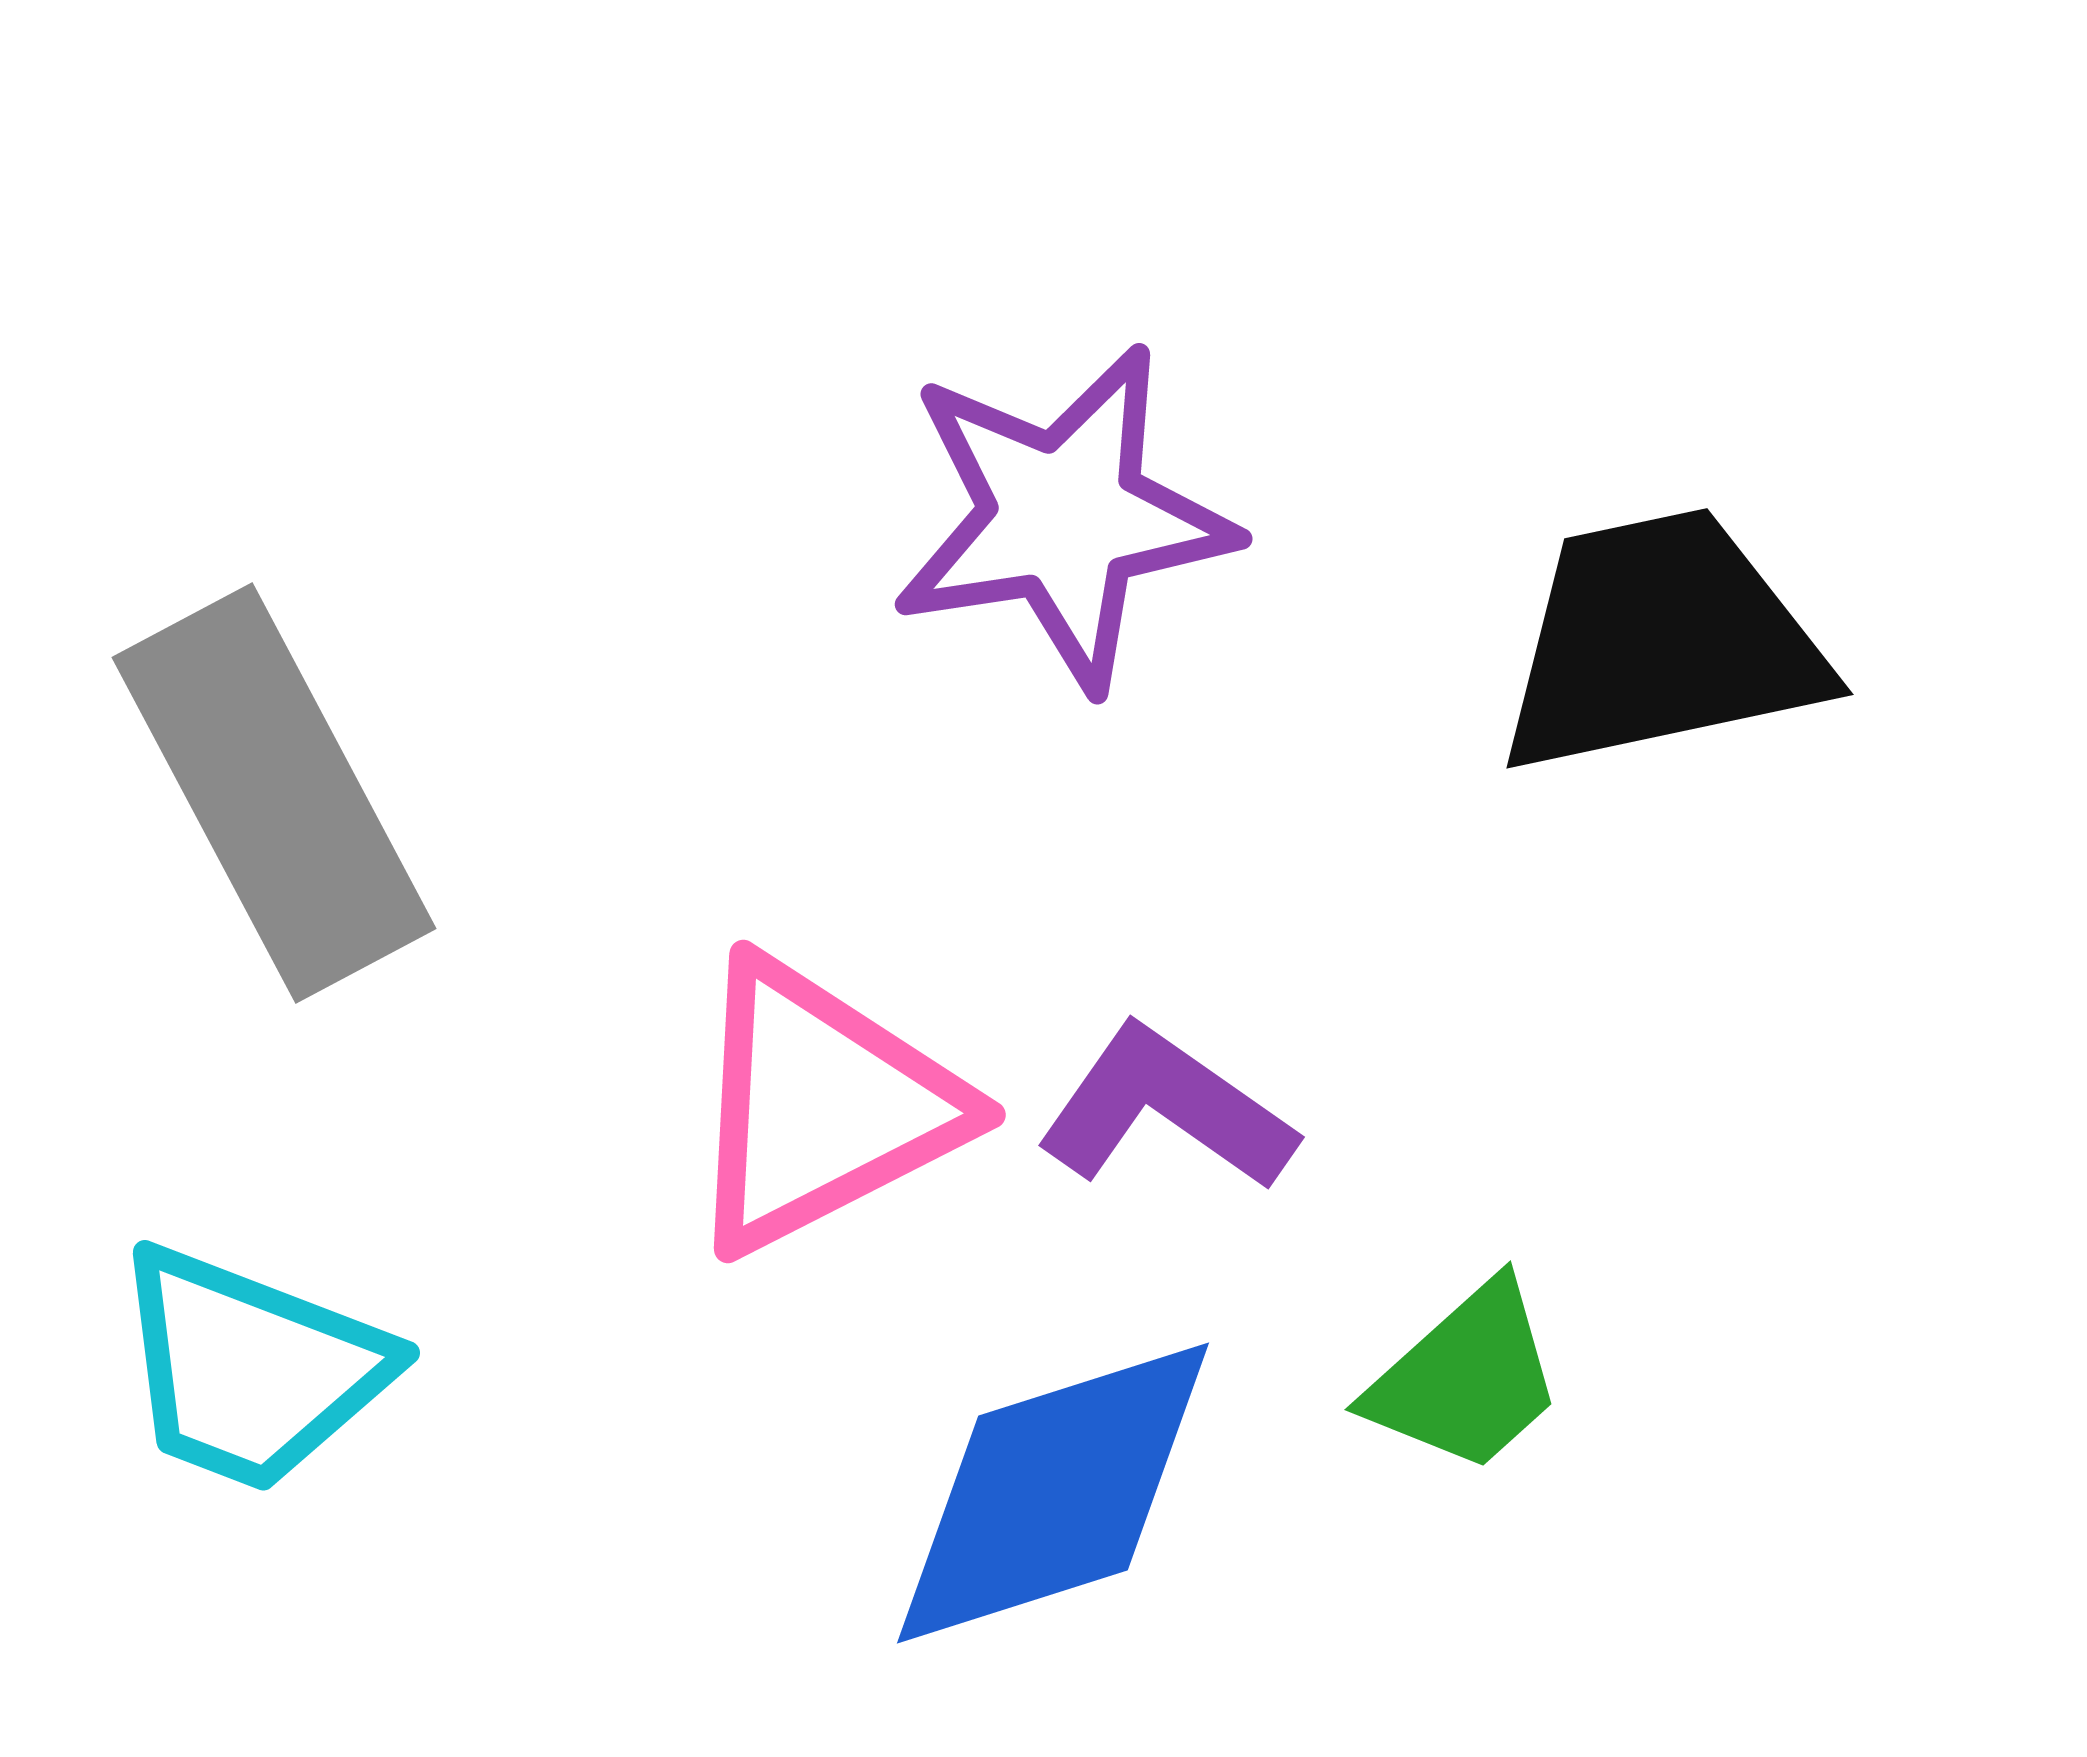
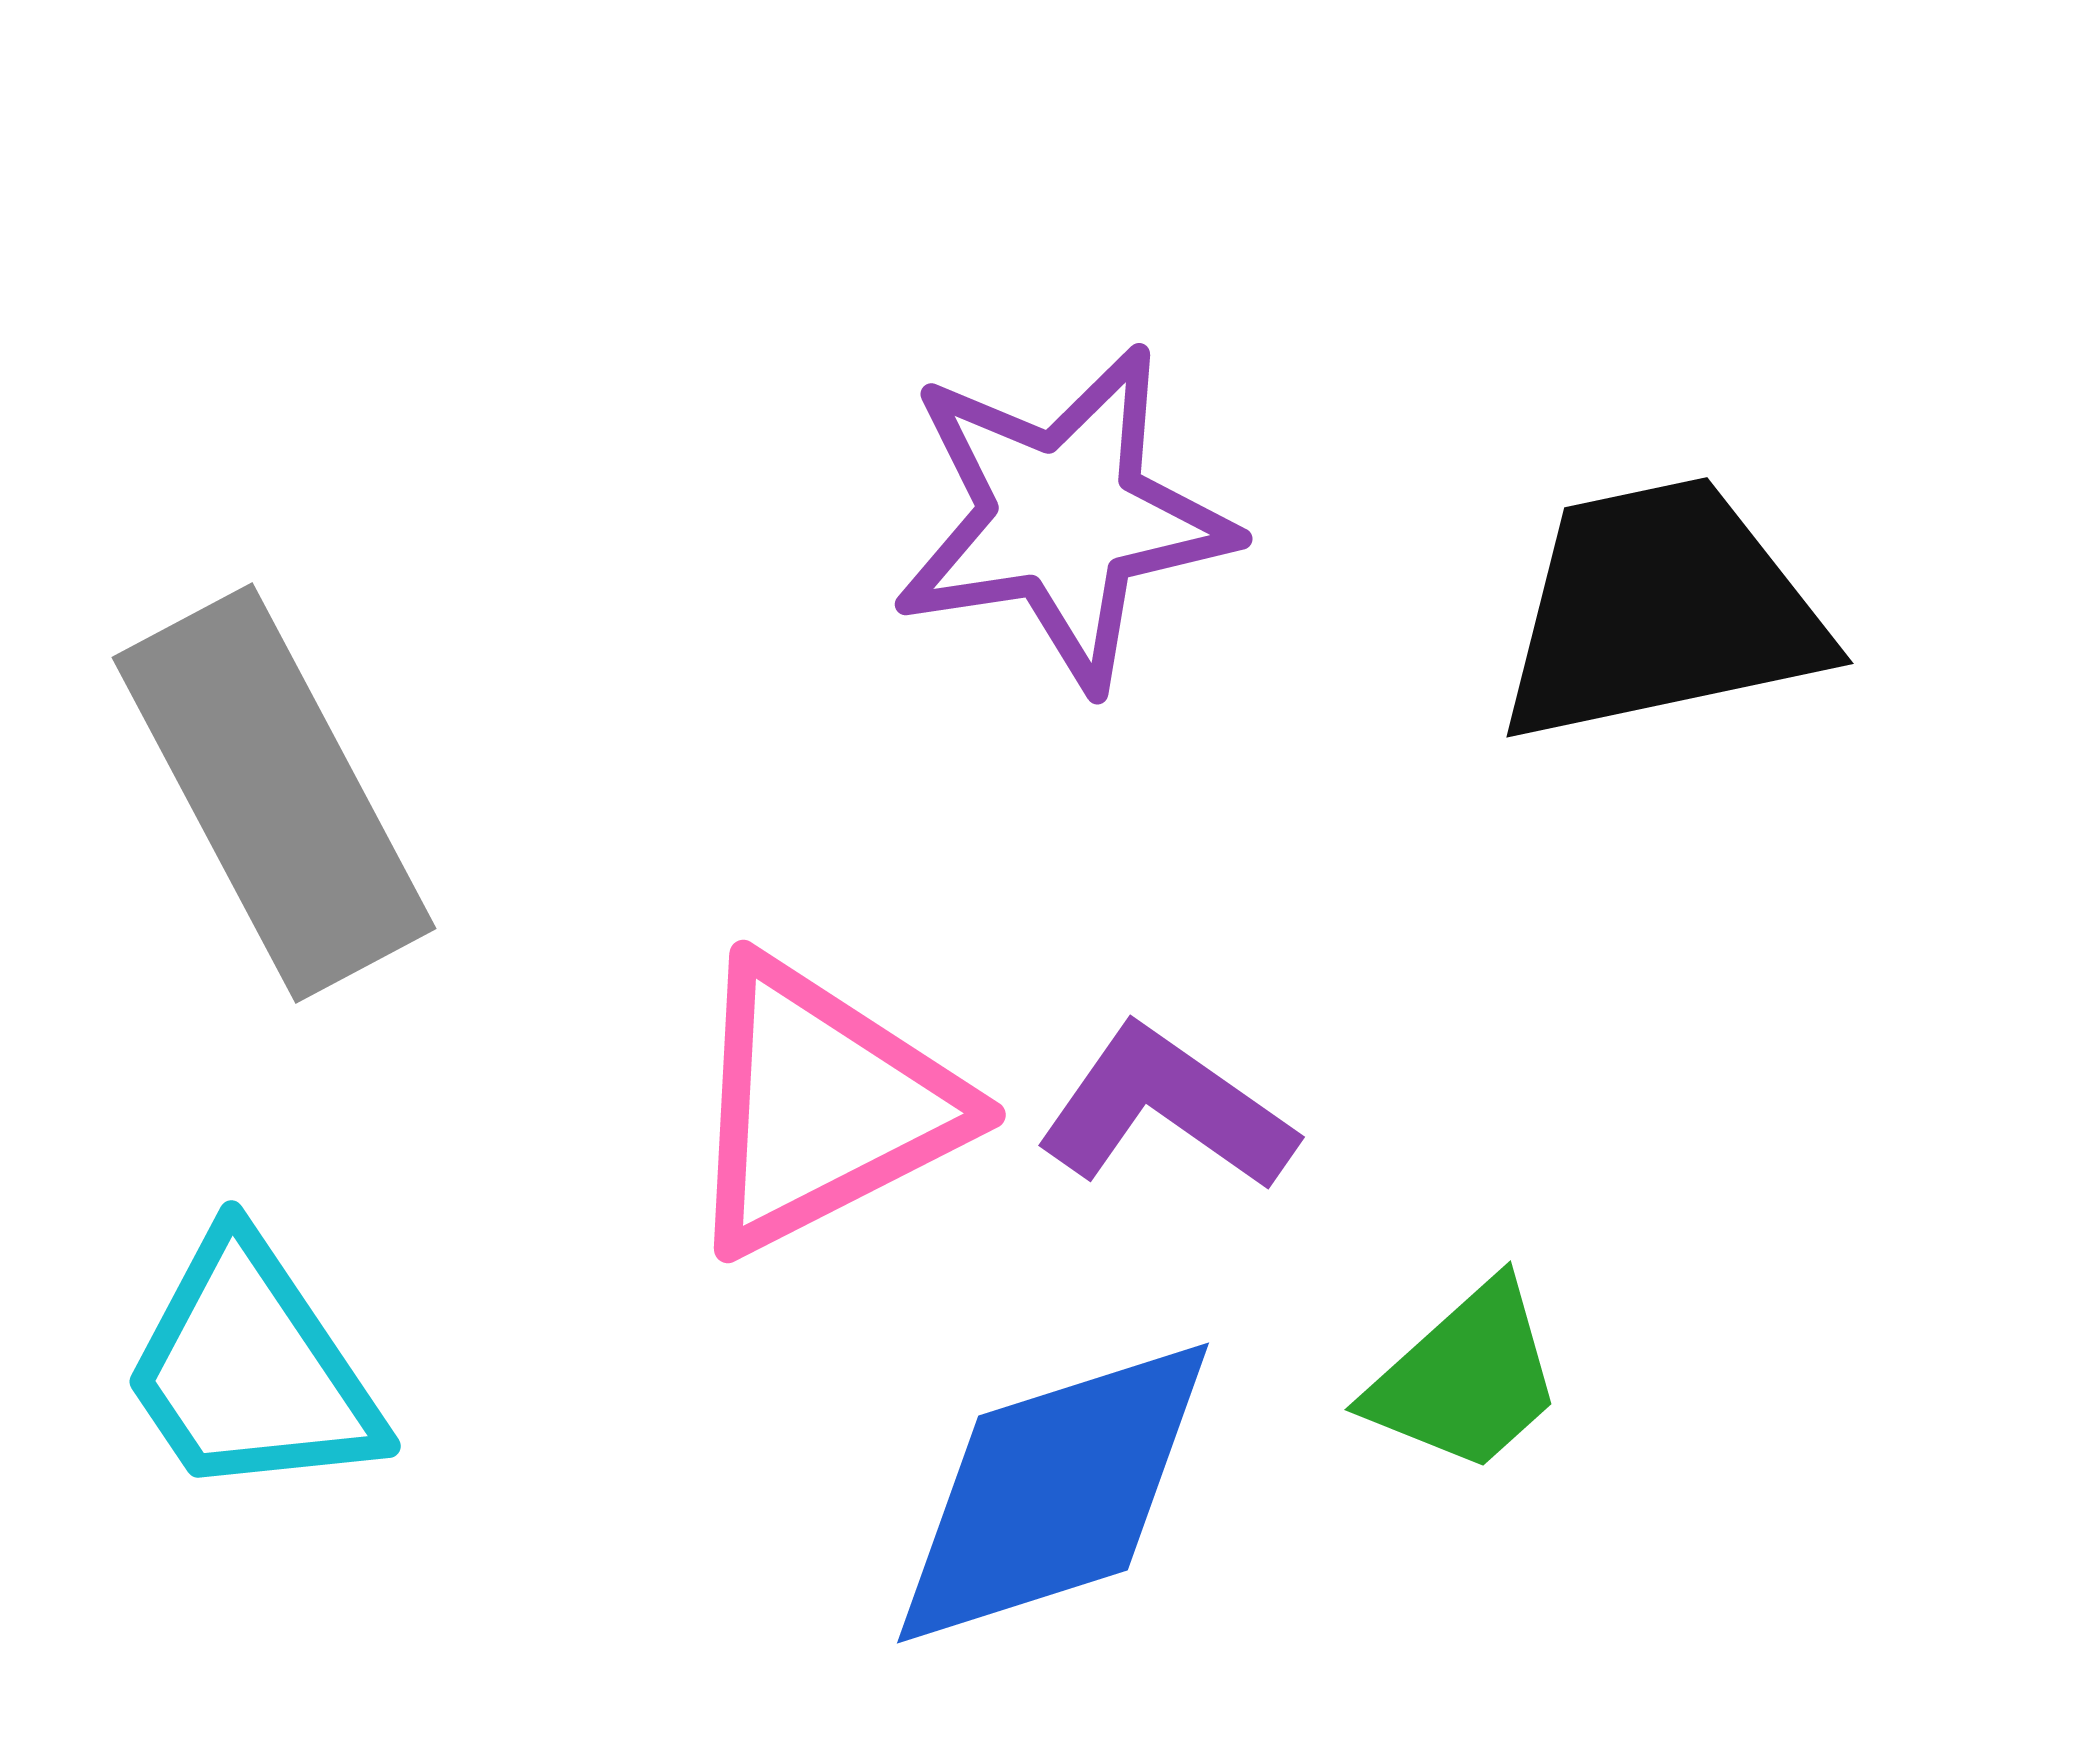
black trapezoid: moved 31 px up
cyan trapezoid: rotated 35 degrees clockwise
